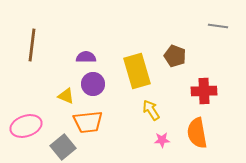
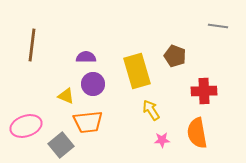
gray square: moved 2 px left, 2 px up
